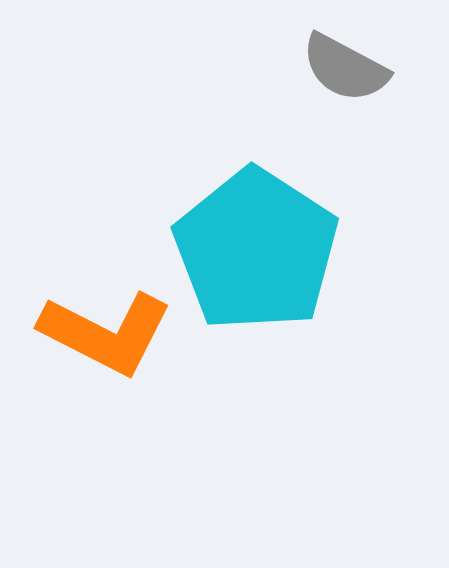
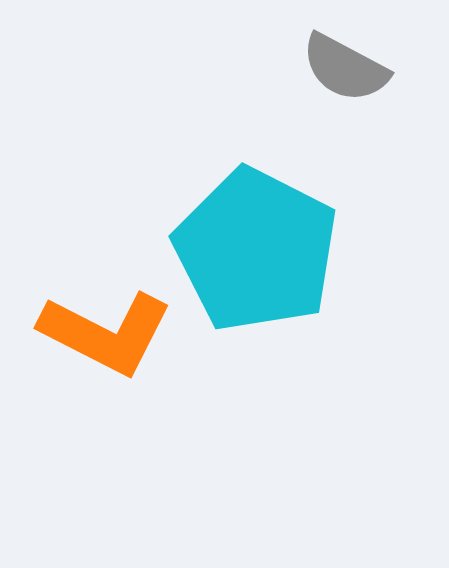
cyan pentagon: rotated 6 degrees counterclockwise
